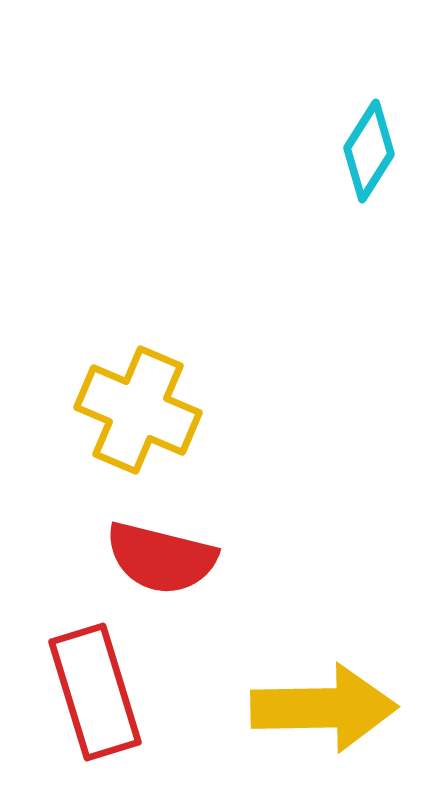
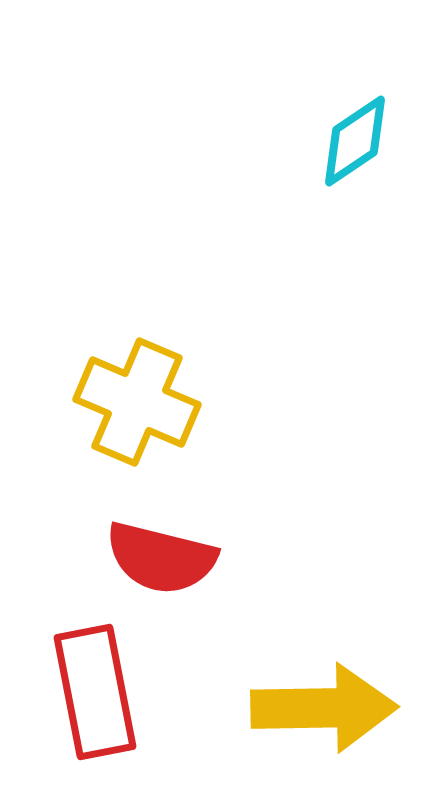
cyan diamond: moved 14 px left, 10 px up; rotated 24 degrees clockwise
yellow cross: moved 1 px left, 8 px up
red rectangle: rotated 6 degrees clockwise
